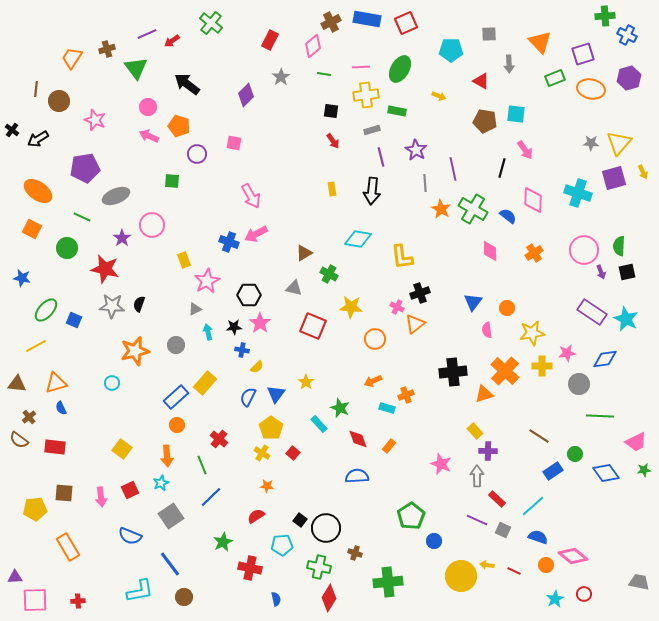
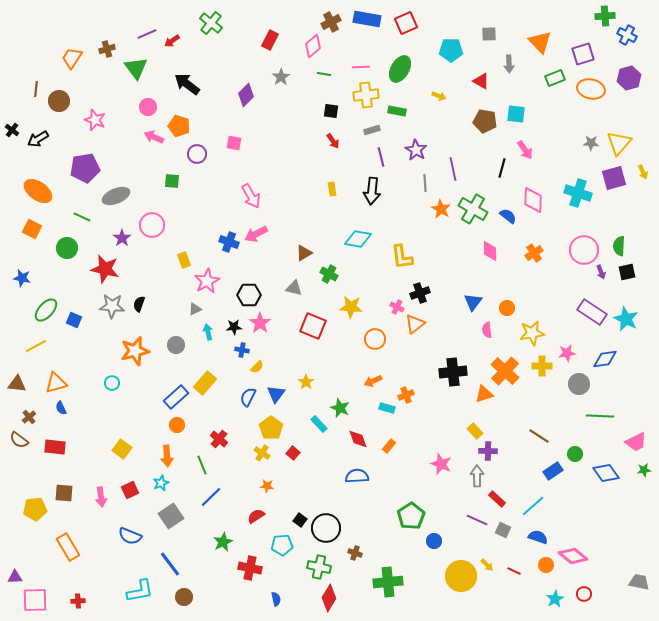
pink arrow at (149, 136): moved 5 px right, 1 px down
yellow arrow at (487, 565): rotated 144 degrees counterclockwise
